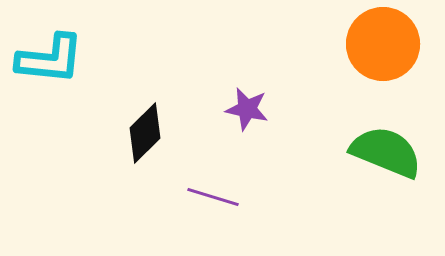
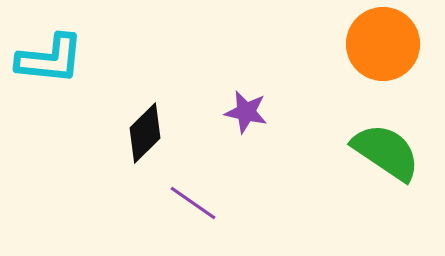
purple star: moved 1 px left, 3 px down
green semicircle: rotated 12 degrees clockwise
purple line: moved 20 px left, 6 px down; rotated 18 degrees clockwise
